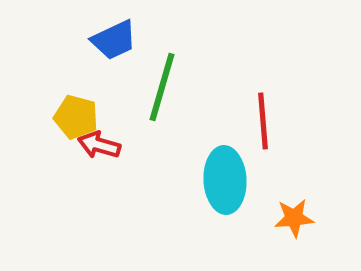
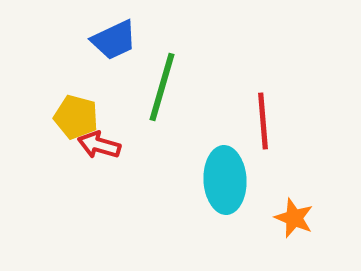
orange star: rotated 27 degrees clockwise
